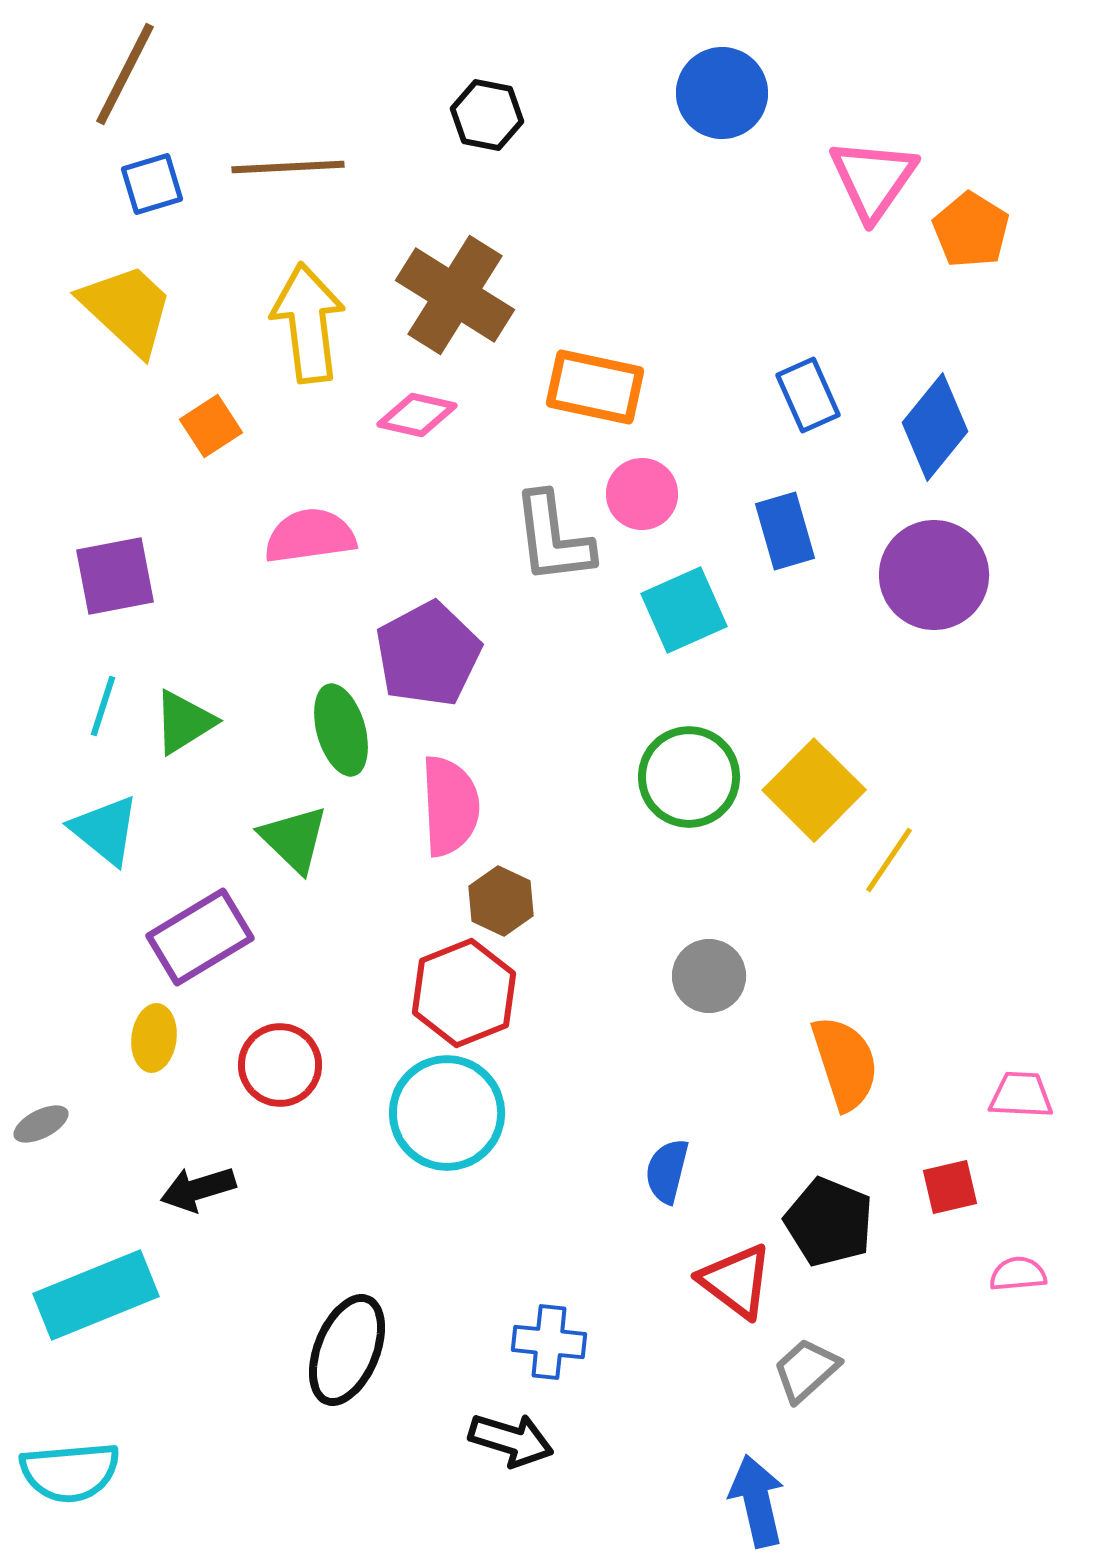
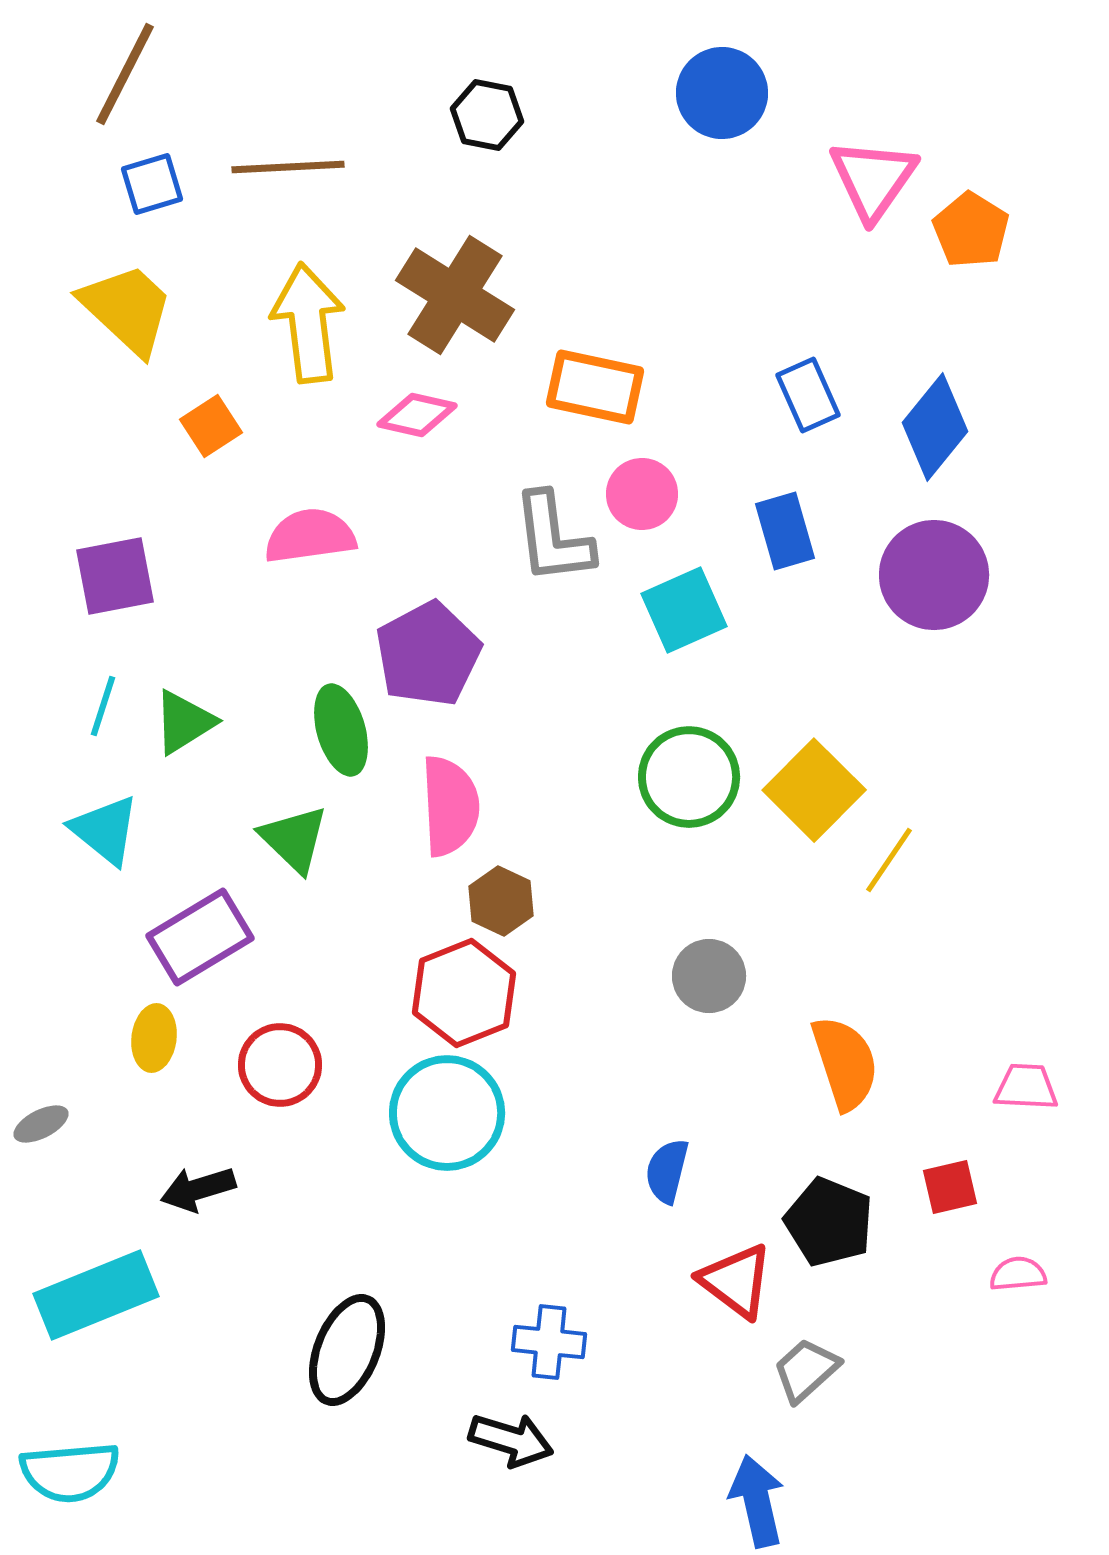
pink trapezoid at (1021, 1095): moved 5 px right, 8 px up
